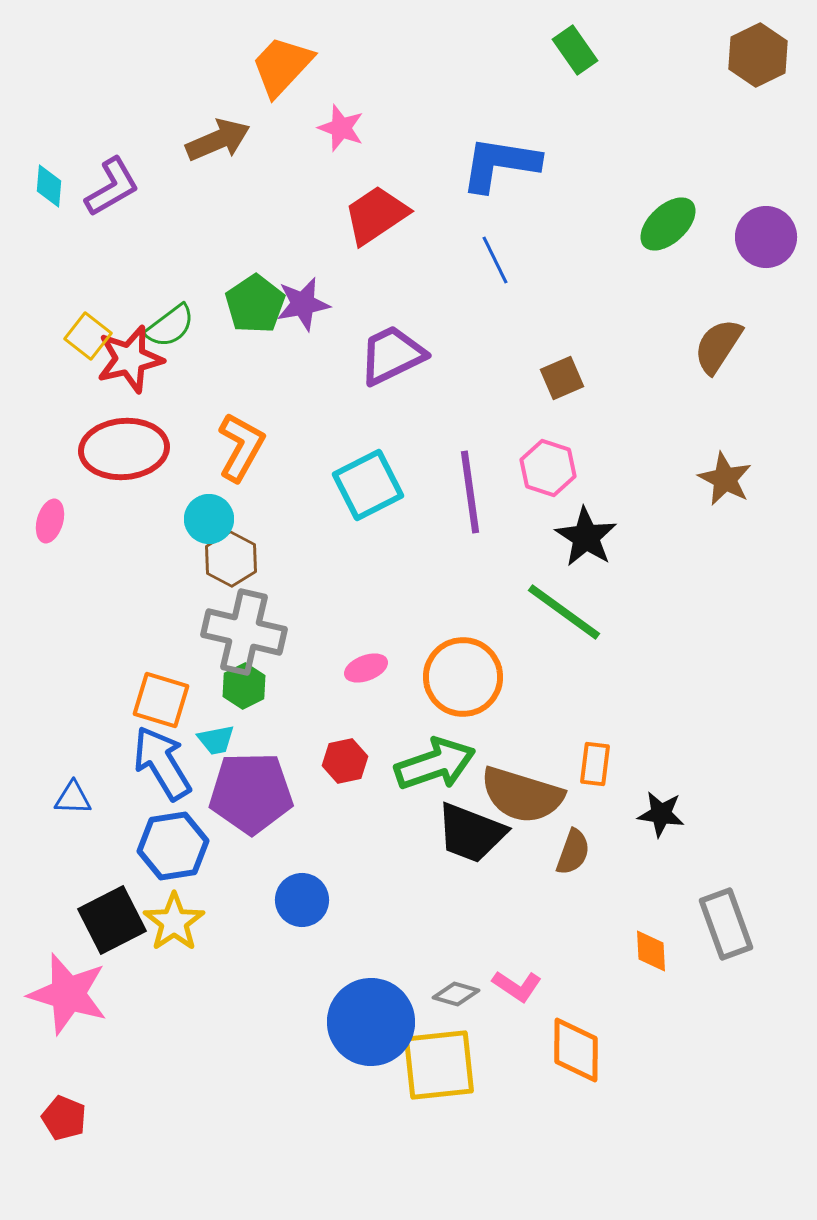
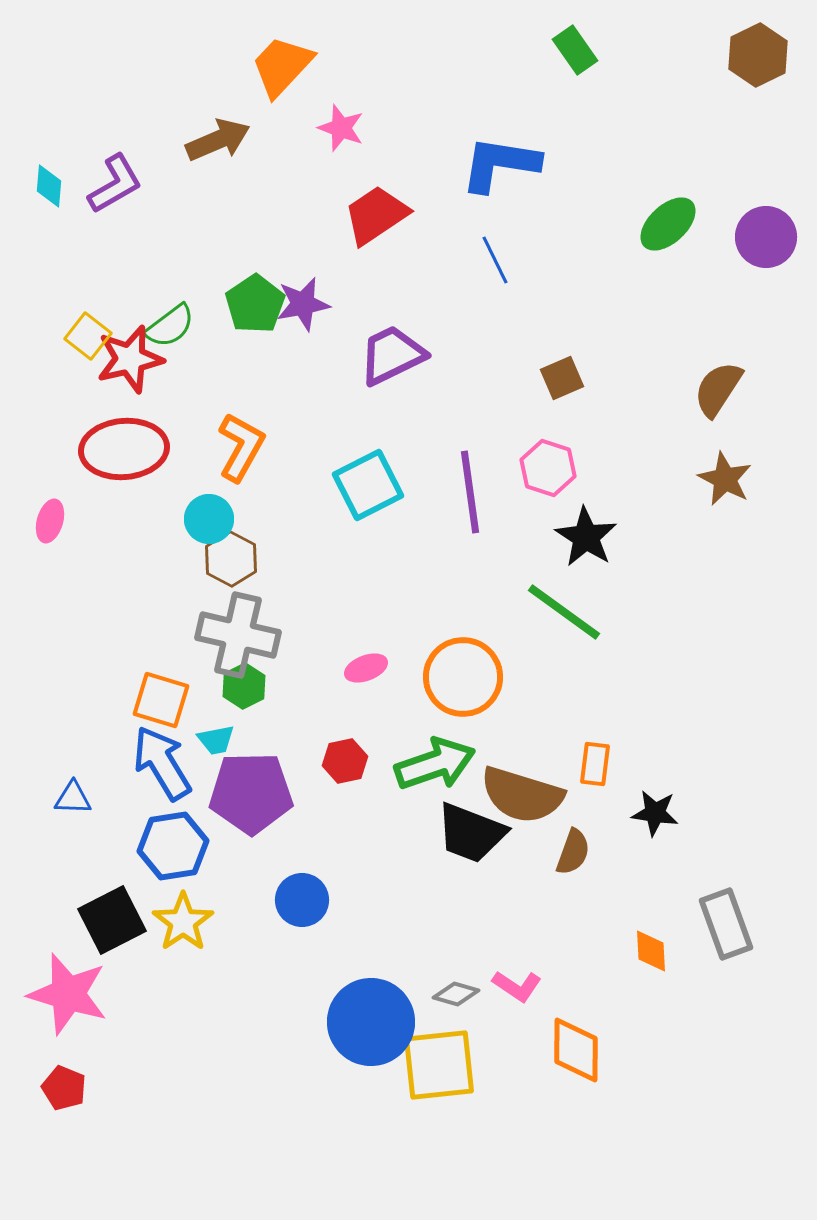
purple L-shape at (112, 187): moved 3 px right, 3 px up
brown semicircle at (718, 346): moved 43 px down
gray cross at (244, 632): moved 6 px left, 3 px down
black star at (661, 814): moved 6 px left, 1 px up
yellow star at (174, 922): moved 9 px right
red pentagon at (64, 1118): moved 30 px up
